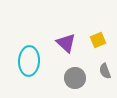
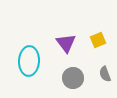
purple triangle: rotated 10 degrees clockwise
gray semicircle: moved 3 px down
gray circle: moved 2 px left
